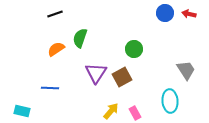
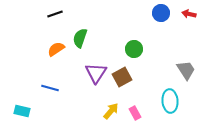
blue circle: moved 4 px left
blue line: rotated 12 degrees clockwise
